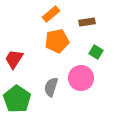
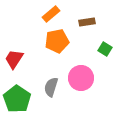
green square: moved 9 px right, 3 px up
